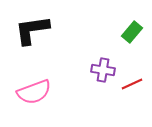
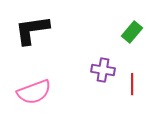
red line: rotated 65 degrees counterclockwise
